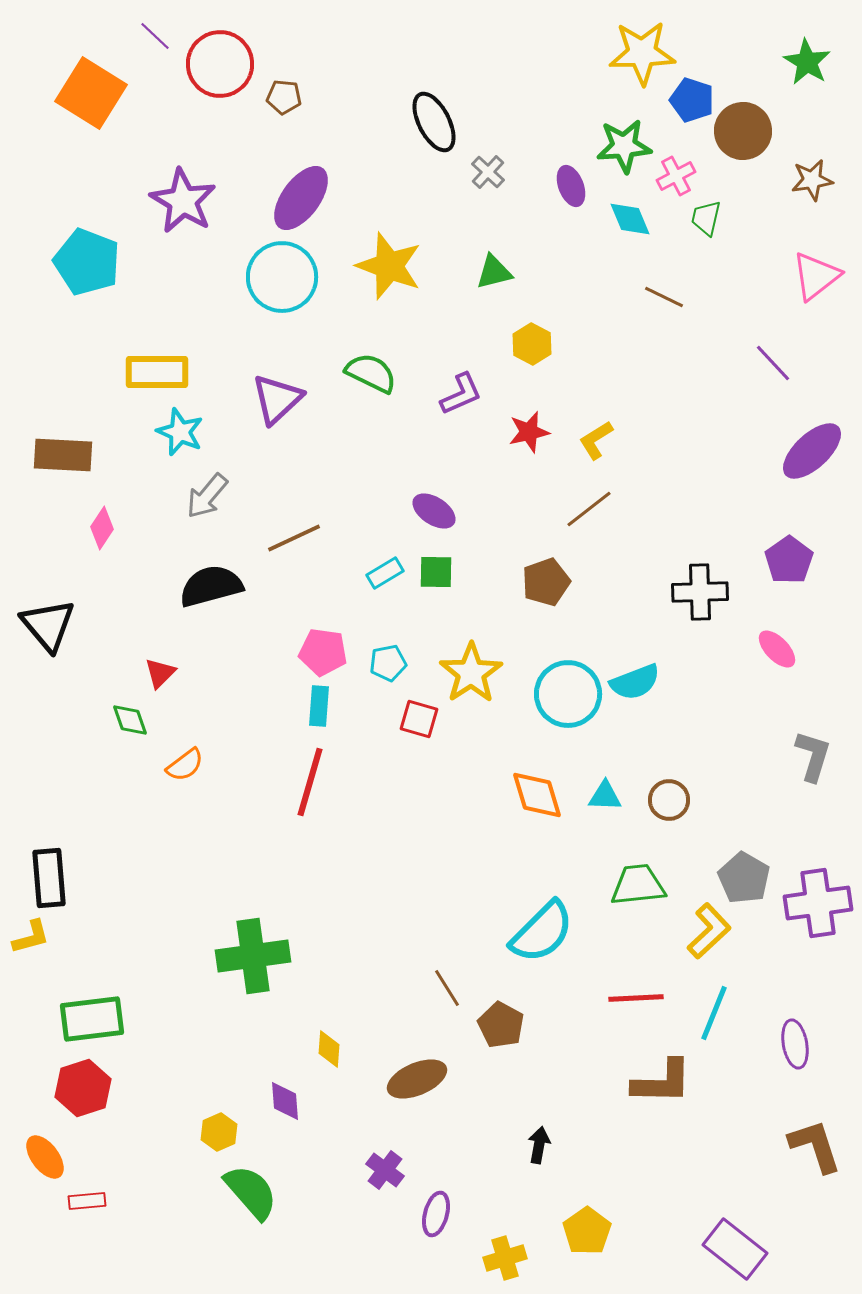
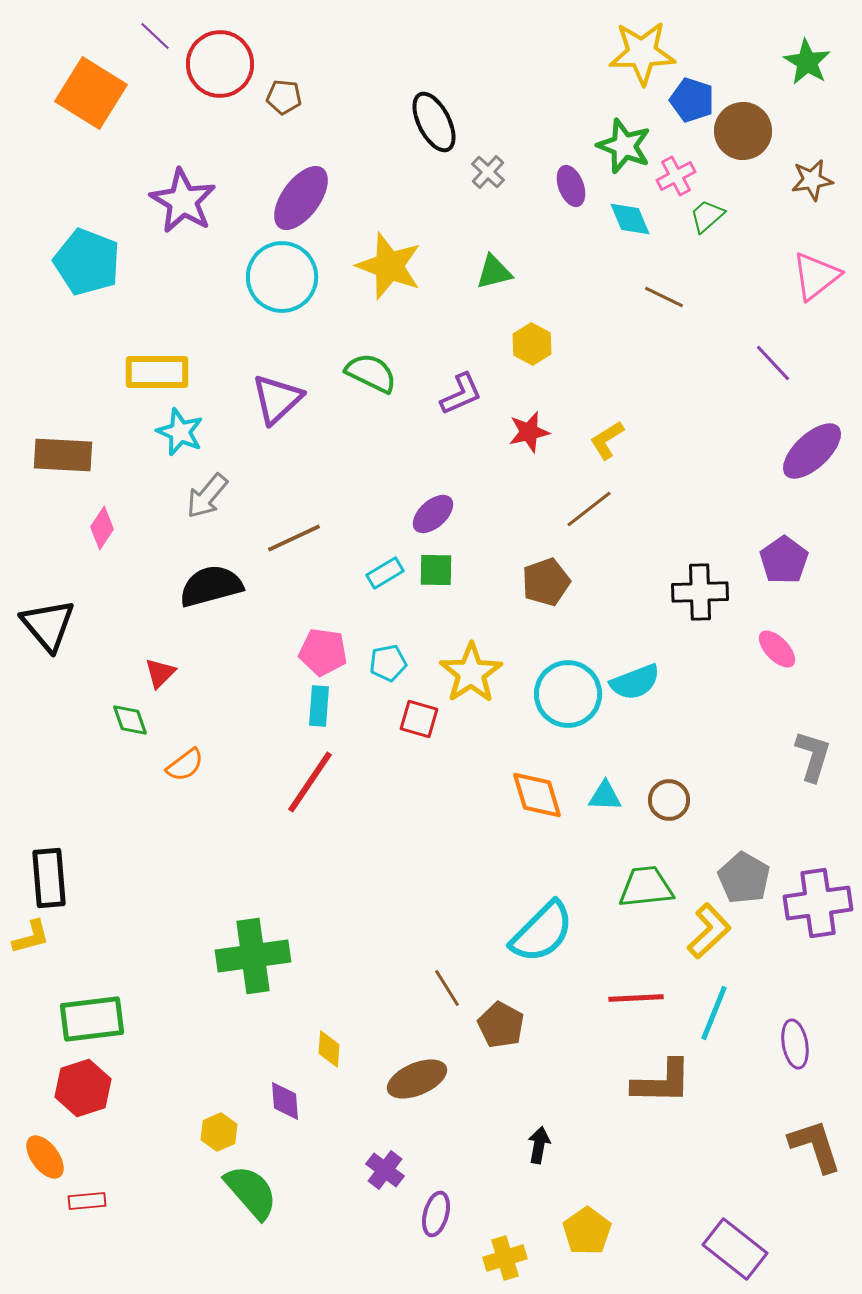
green star at (624, 146): rotated 26 degrees clockwise
green trapezoid at (706, 218): moved 1 px right, 2 px up; rotated 36 degrees clockwise
yellow L-shape at (596, 440): moved 11 px right
purple ellipse at (434, 511): moved 1 px left, 3 px down; rotated 75 degrees counterclockwise
purple pentagon at (789, 560): moved 5 px left
green square at (436, 572): moved 2 px up
red line at (310, 782): rotated 18 degrees clockwise
green trapezoid at (638, 885): moved 8 px right, 2 px down
